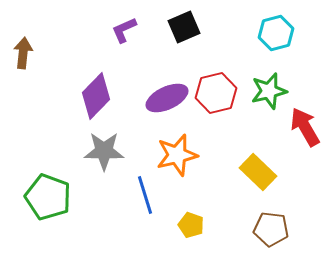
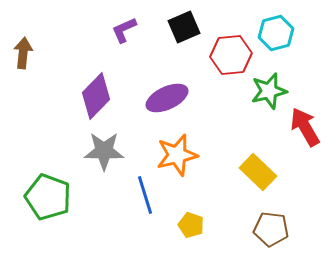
red hexagon: moved 15 px right, 38 px up; rotated 9 degrees clockwise
